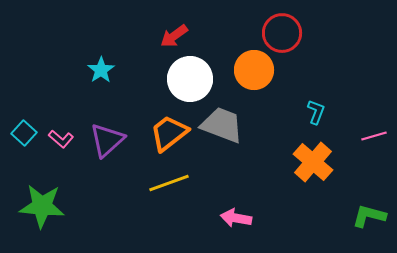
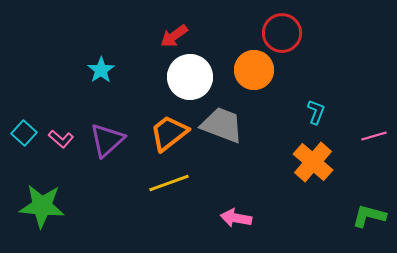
white circle: moved 2 px up
